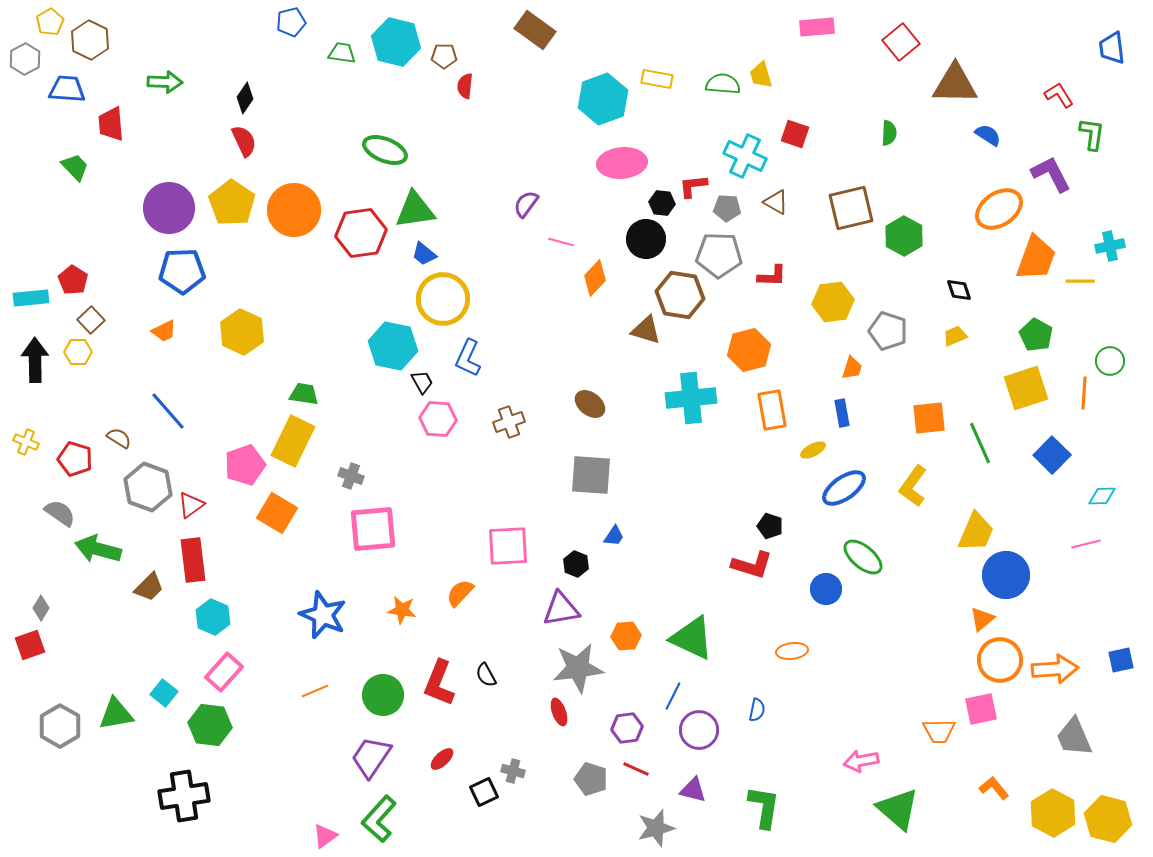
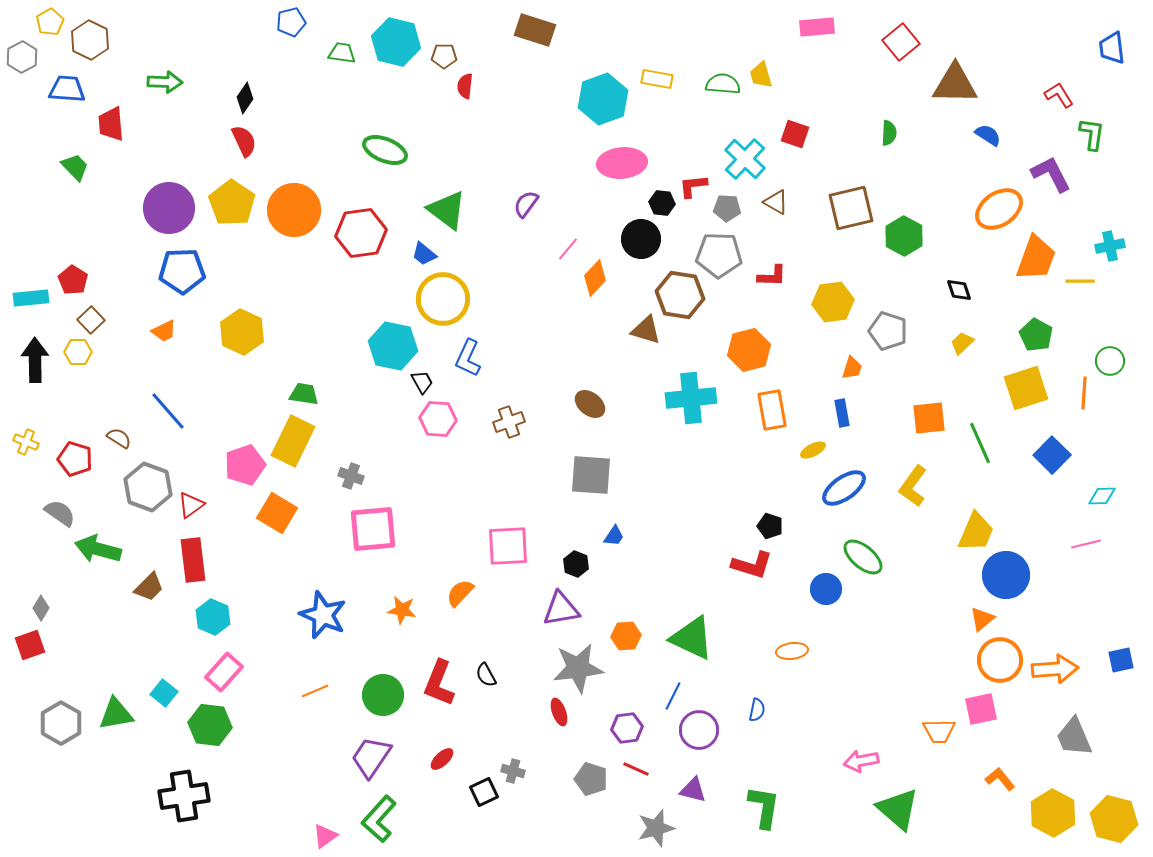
brown rectangle at (535, 30): rotated 18 degrees counterclockwise
gray hexagon at (25, 59): moved 3 px left, 2 px up
cyan cross at (745, 156): moved 3 px down; rotated 18 degrees clockwise
green triangle at (415, 210): moved 32 px right; rotated 45 degrees clockwise
black circle at (646, 239): moved 5 px left
pink line at (561, 242): moved 7 px right, 7 px down; rotated 65 degrees counterclockwise
yellow trapezoid at (955, 336): moved 7 px right, 7 px down; rotated 20 degrees counterclockwise
gray hexagon at (60, 726): moved 1 px right, 3 px up
orange L-shape at (994, 788): moved 6 px right, 9 px up
yellow hexagon at (1108, 819): moved 6 px right
